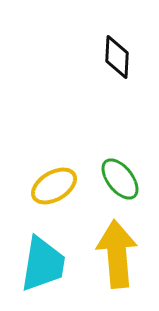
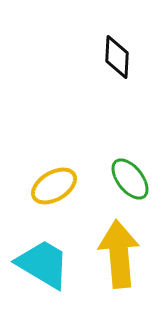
green ellipse: moved 10 px right
yellow arrow: moved 2 px right
cyan trapezoid: rotated 68 degrees counterclockwise
